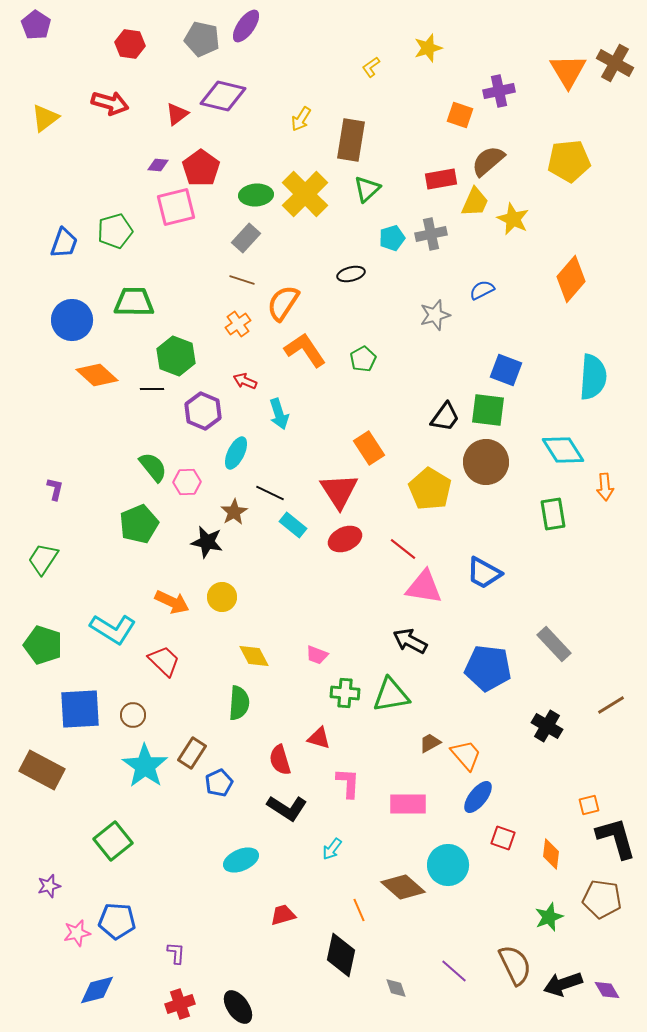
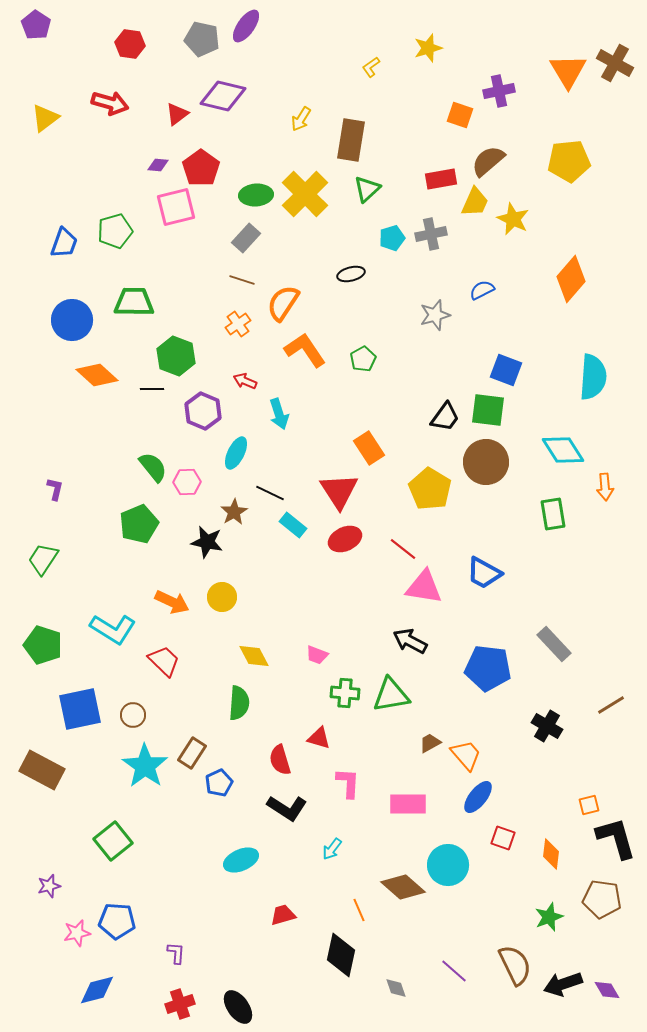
blue square at (80, 709): rotated 9 degrees counterclockwise
